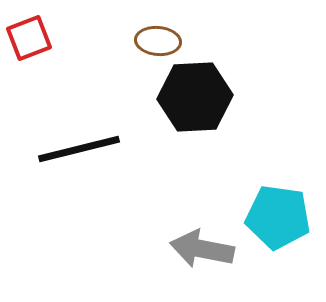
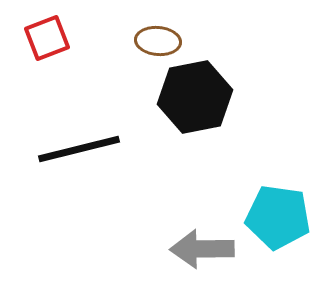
red square: moved 18 px right
black hexagon: rotated 8 degrees counterclockwise
gray arrow: rotated 12 degrees counterclockwise
